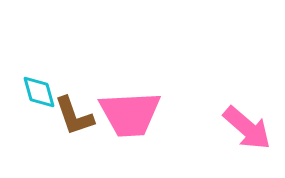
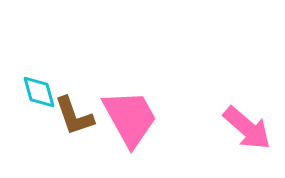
pink trapezoid: moved 4 px down; rotated 116 degrees counterclockwise
